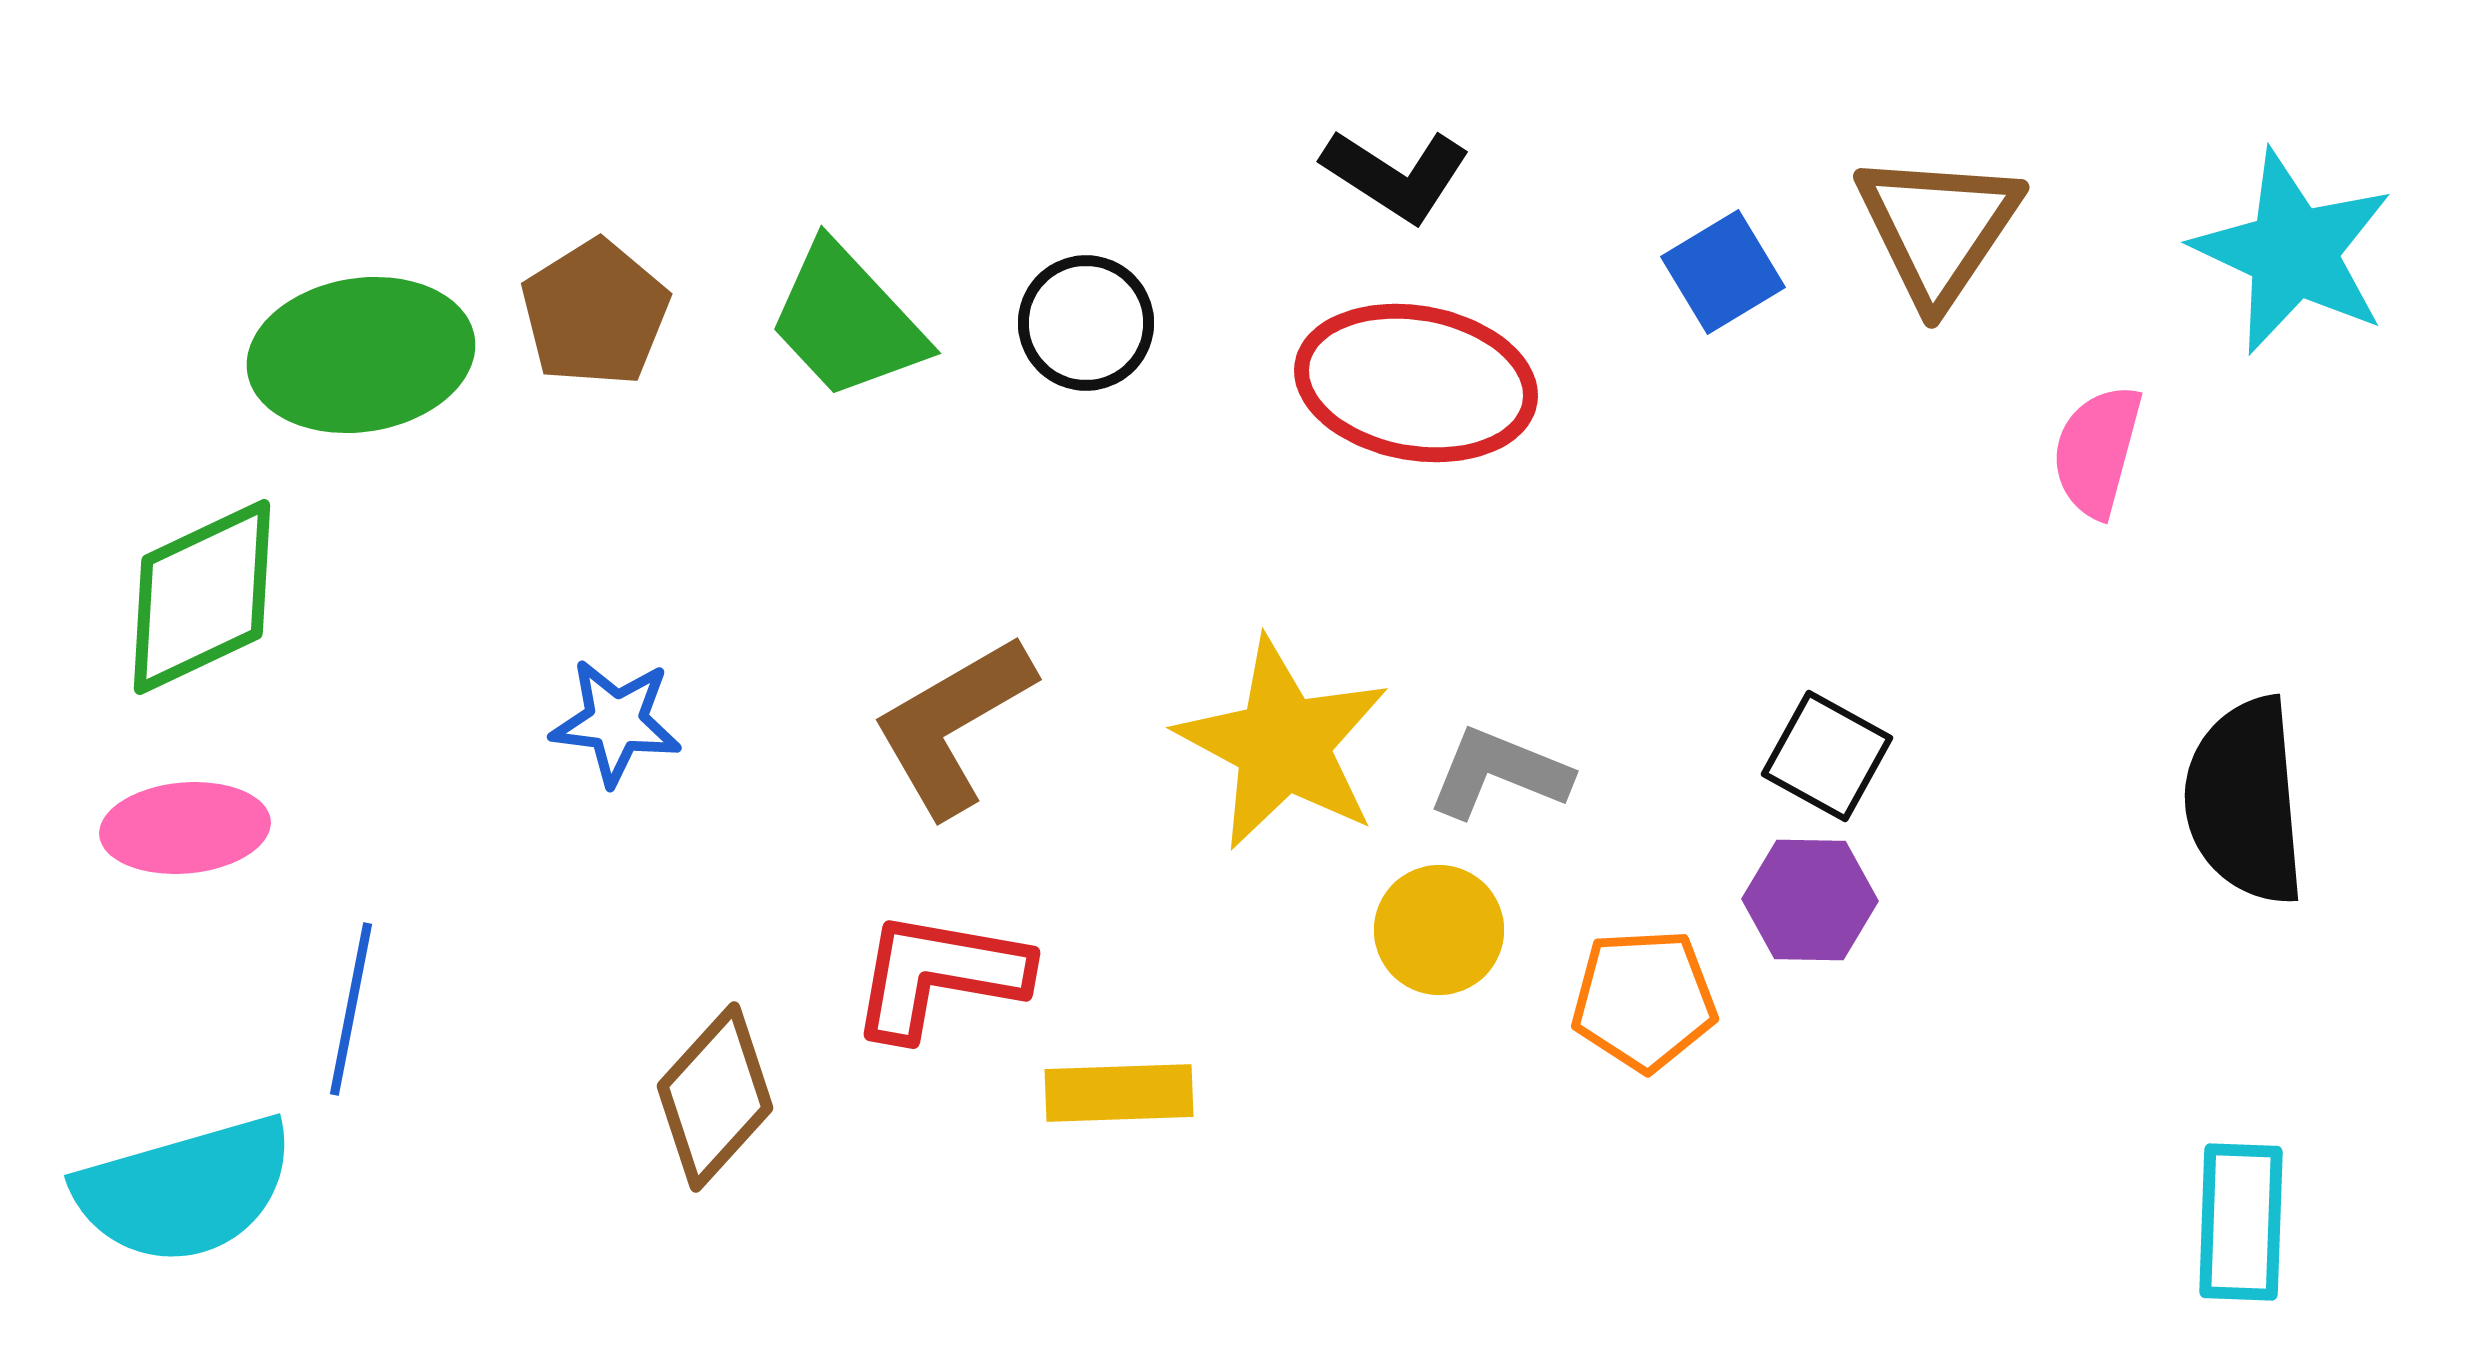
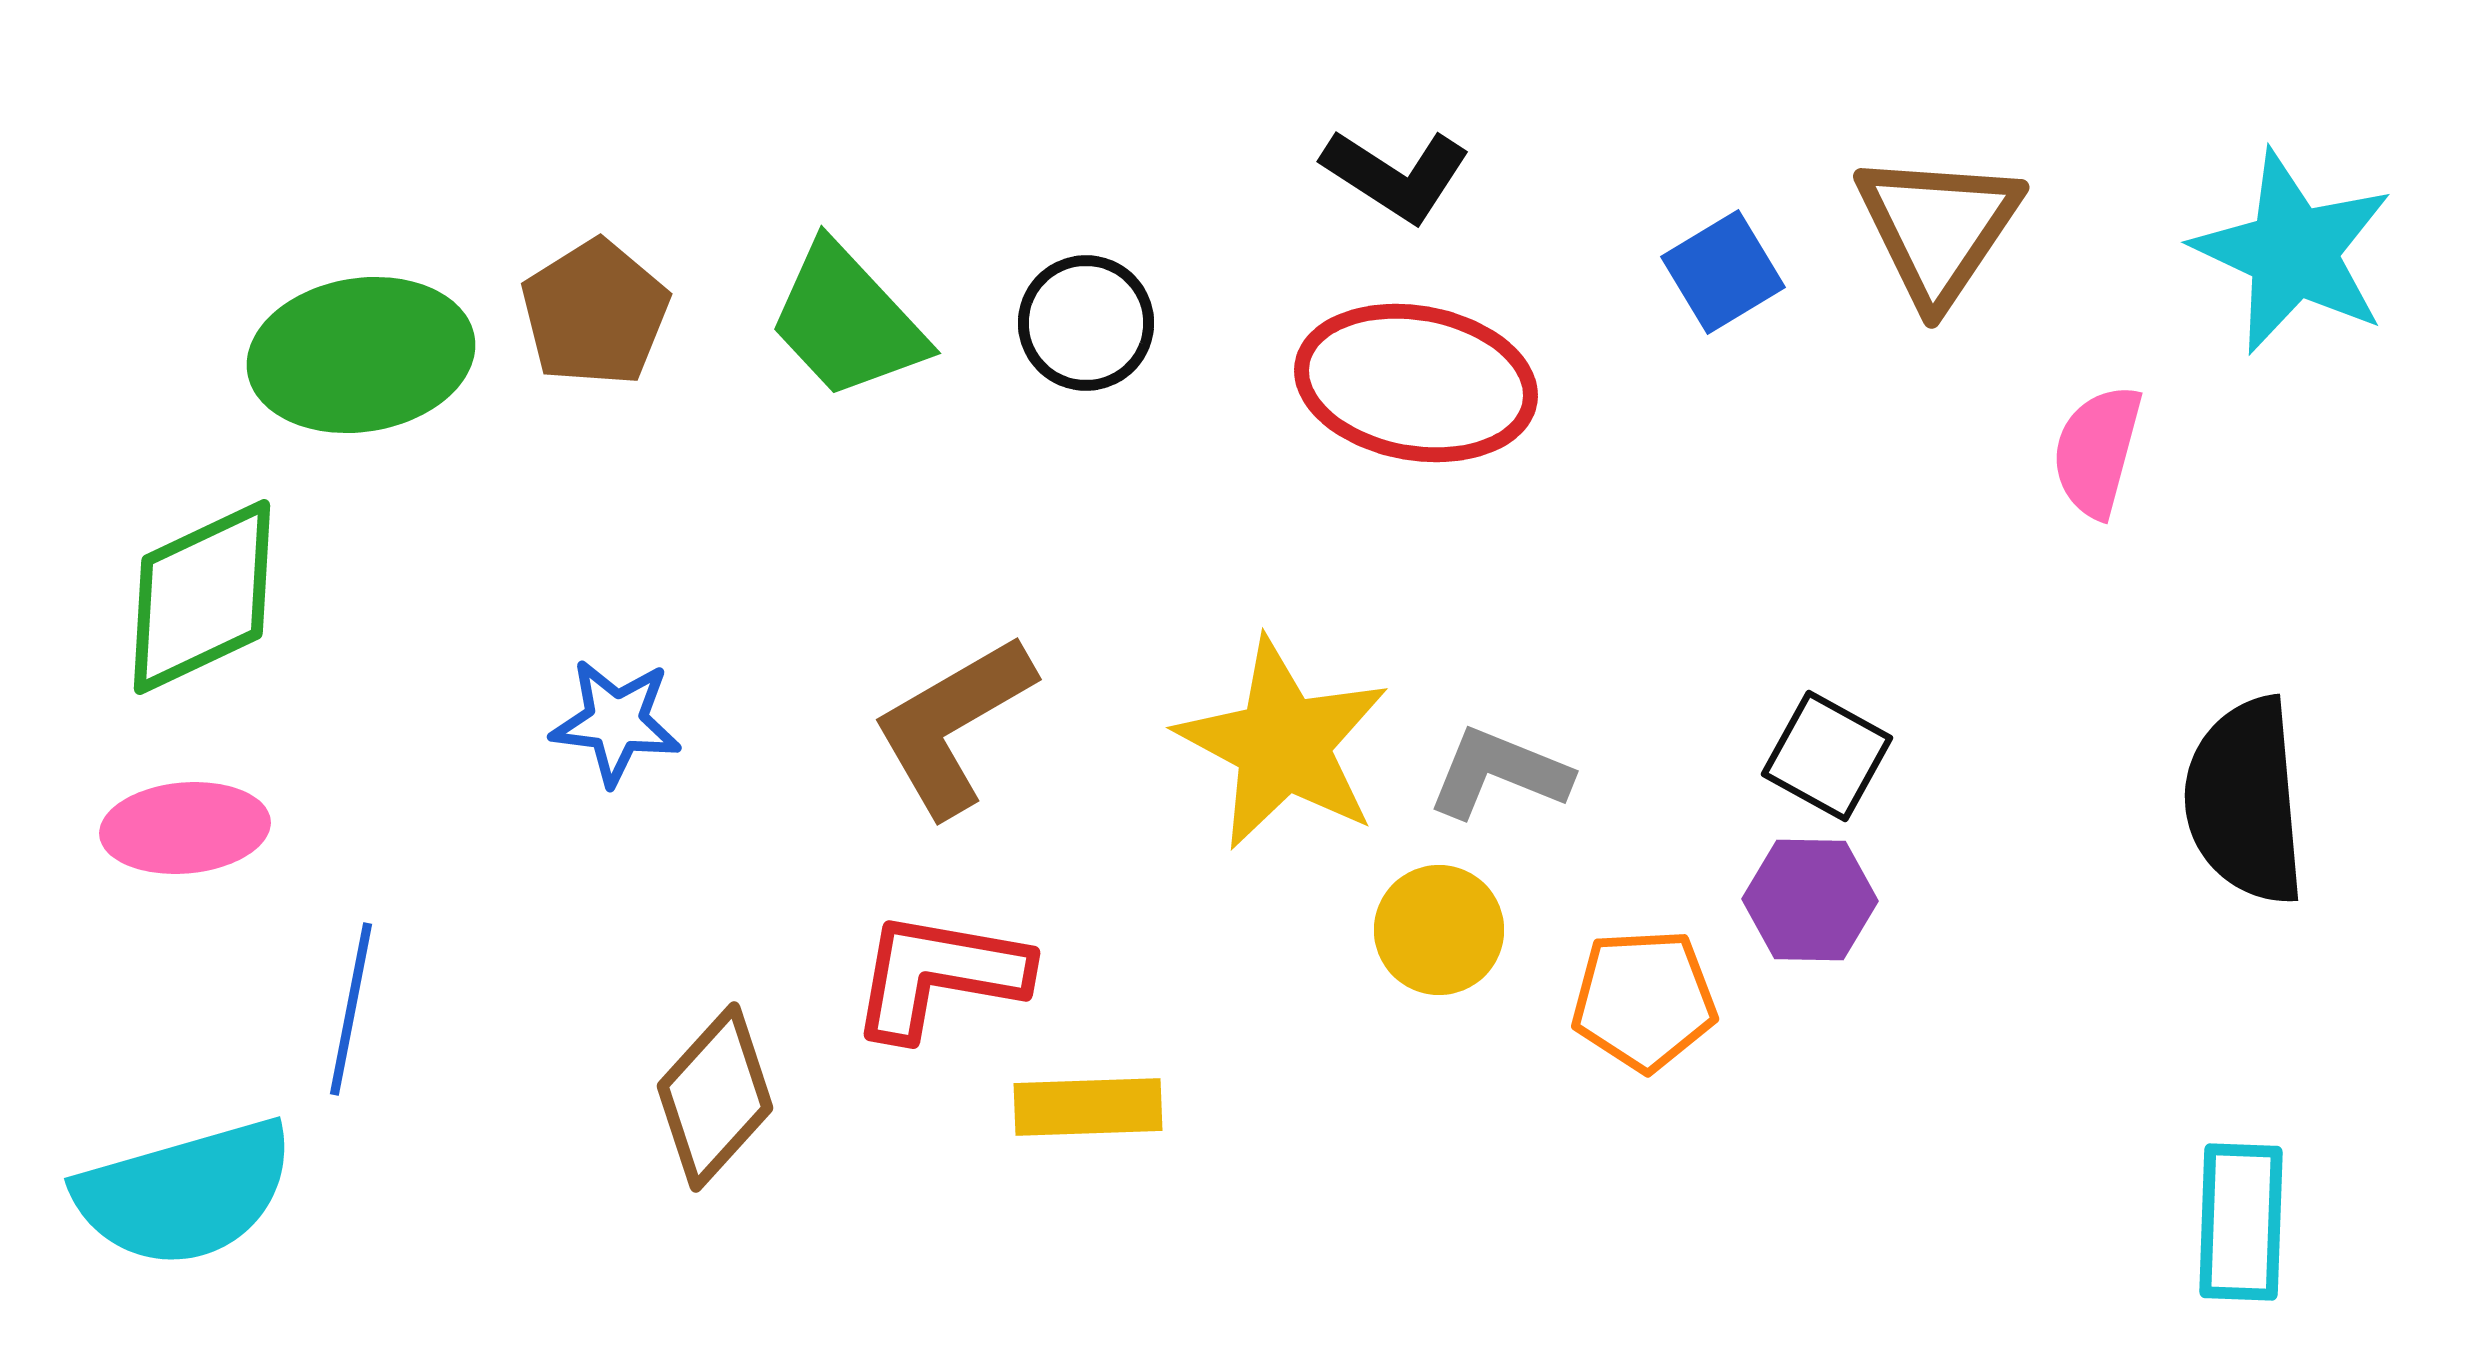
yellow rectangle: moved 31 px left, 14 px down
cyan semicircle: moved 3 px down
